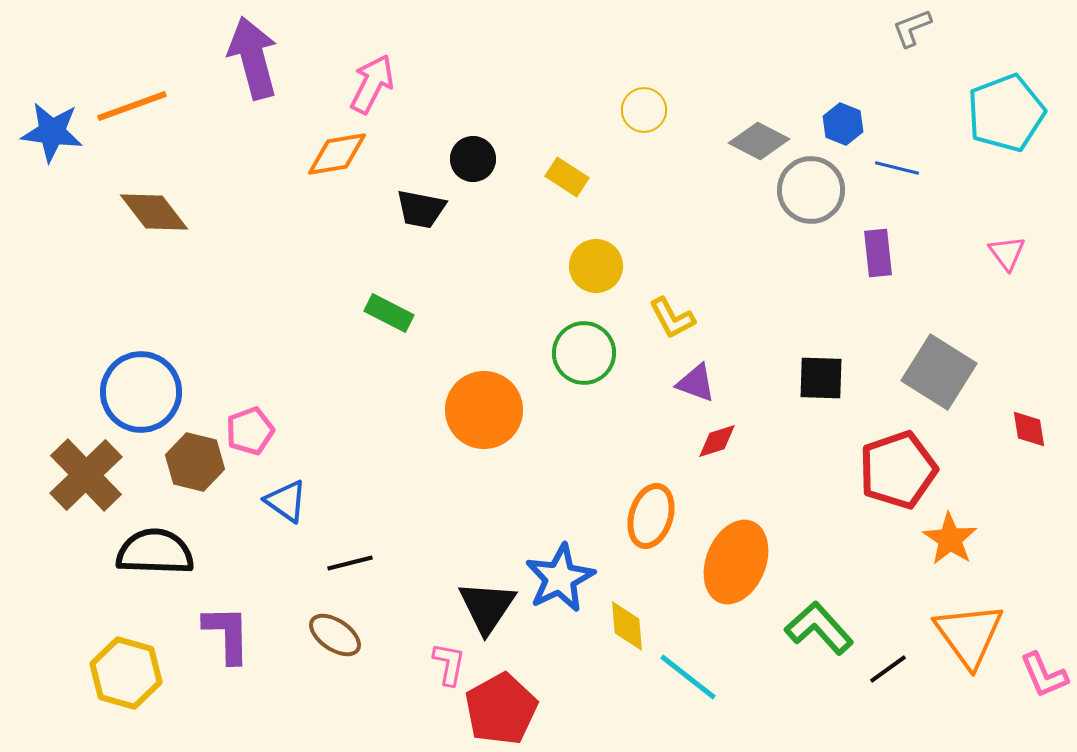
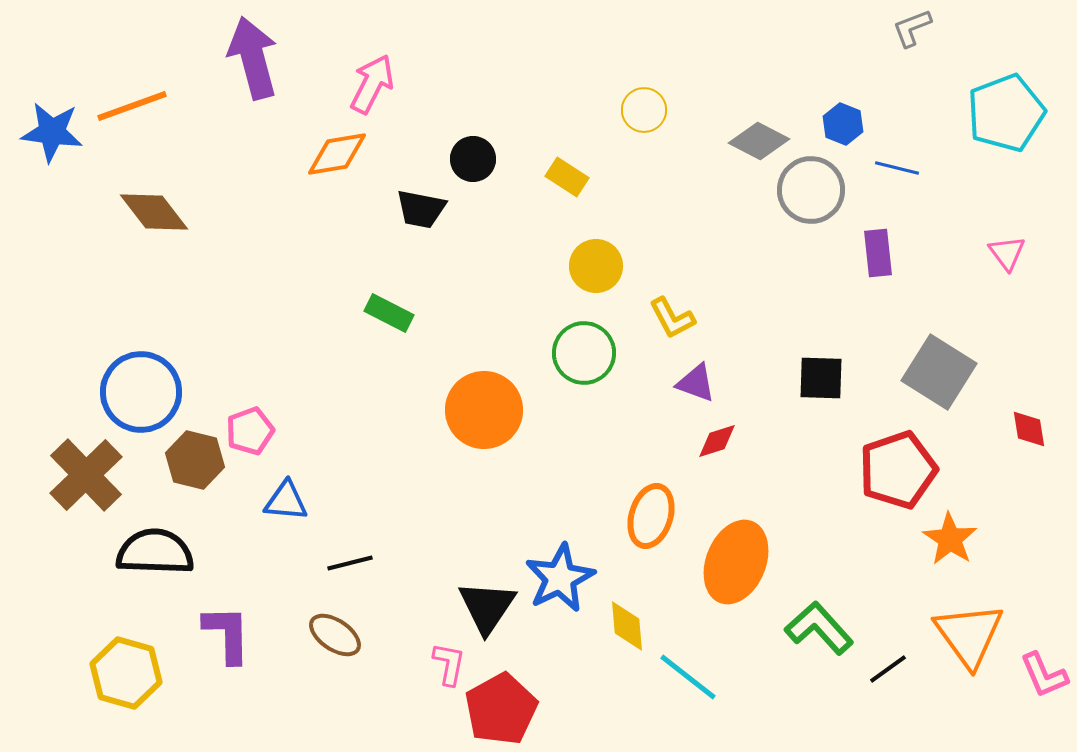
brown hexagon at (195, 462): moved 2 px up
blue triangle at (286, 501): rotated 30 degrees counterclockwise
